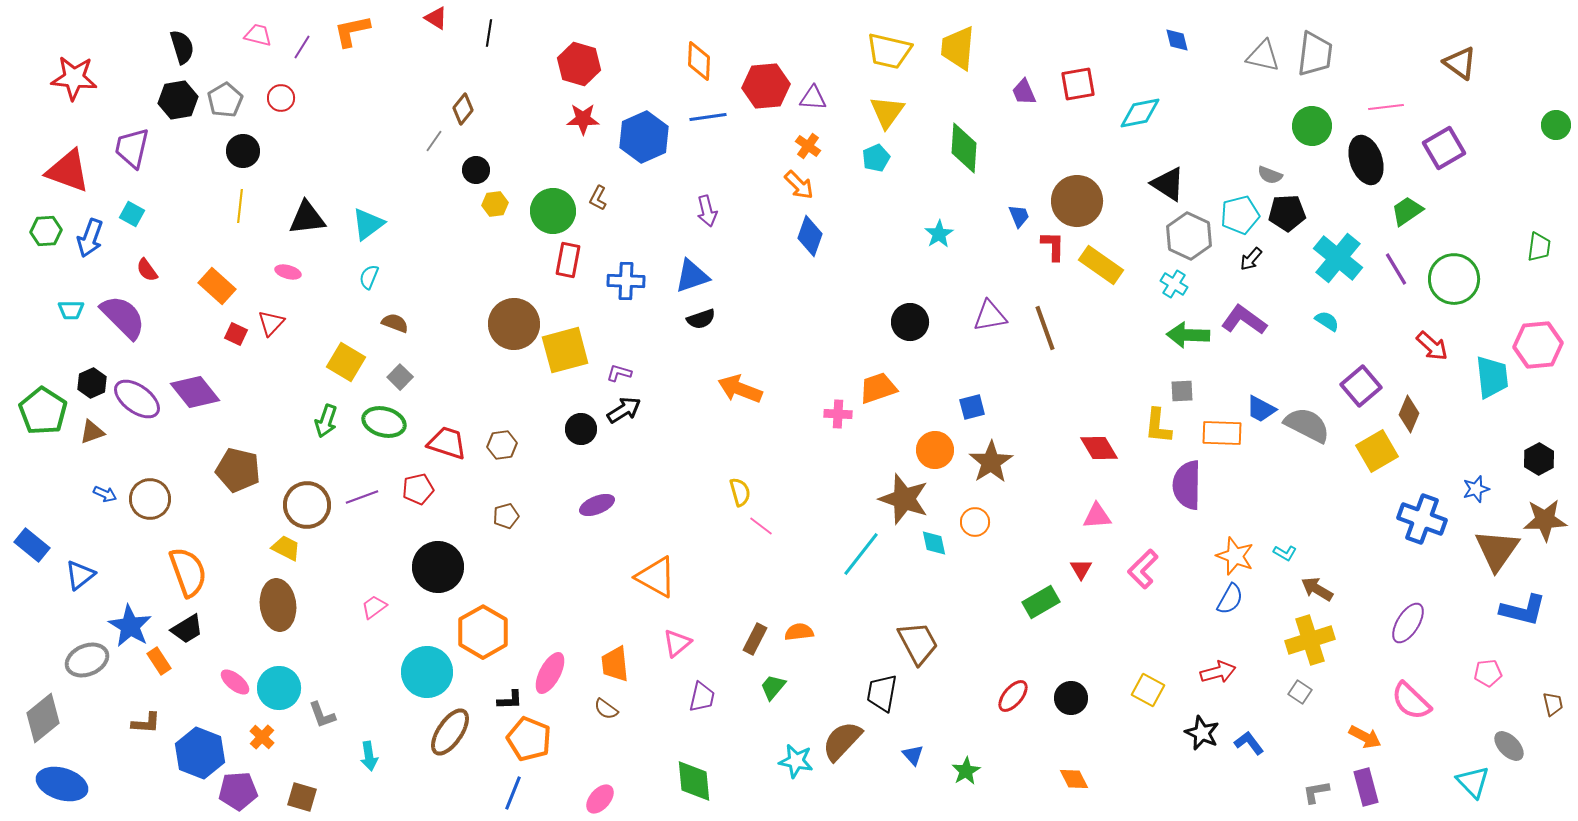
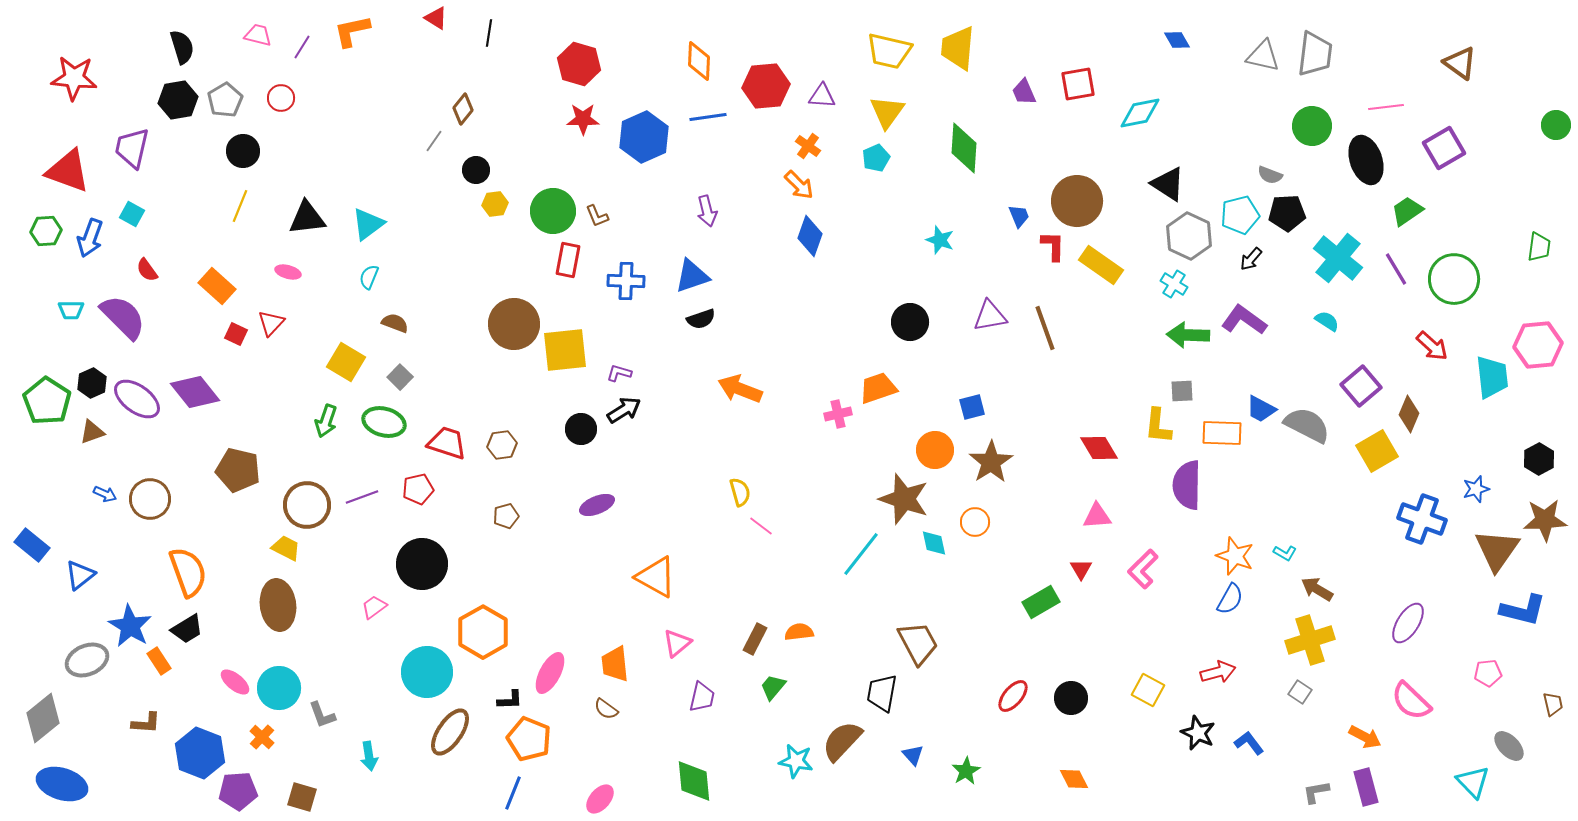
blue diamond at (1177, 40): rotated 16 degrees counterclockwise
purple triangle at (813, 98): moved 9 px right, 2 px up
brown L-shape at (598, 198): moved 1 px left, 18 px down; rotated 50 degrees counterclockwise
yellow line at (240, 206): rotated 16 degrees clockwise
cyan star at (939, 234): moved 1 px right, 6 px down; rotated 20 degrees counterclockwise
yellow square at (565, 350): rotated 9 degrees clockwise
green pentagon at (43, 411): moved 4 px right, 10 px up
pink cross at (838, 414): rotated 16 degrees counterclockwise
black circle at (438, 567): moved 16 px left, 3 px up
black star at (1202, 733): moved 4 px left
